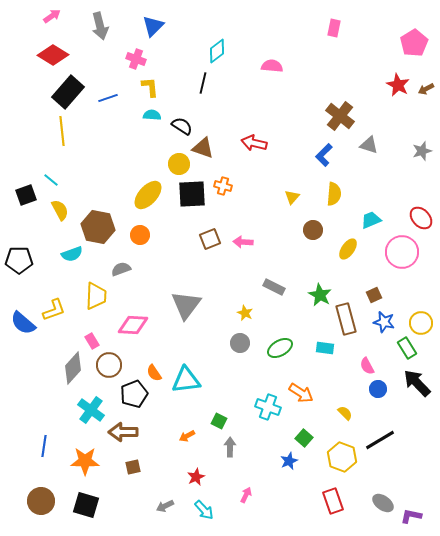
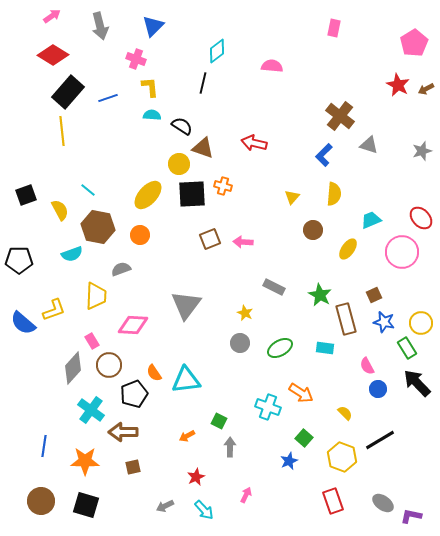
cyan line at (51, 180): moved 37 px right, 10 px down
